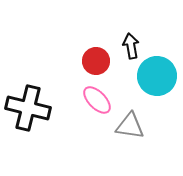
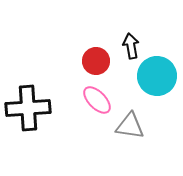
black cross: rotated 18 degrees counterclockwise
